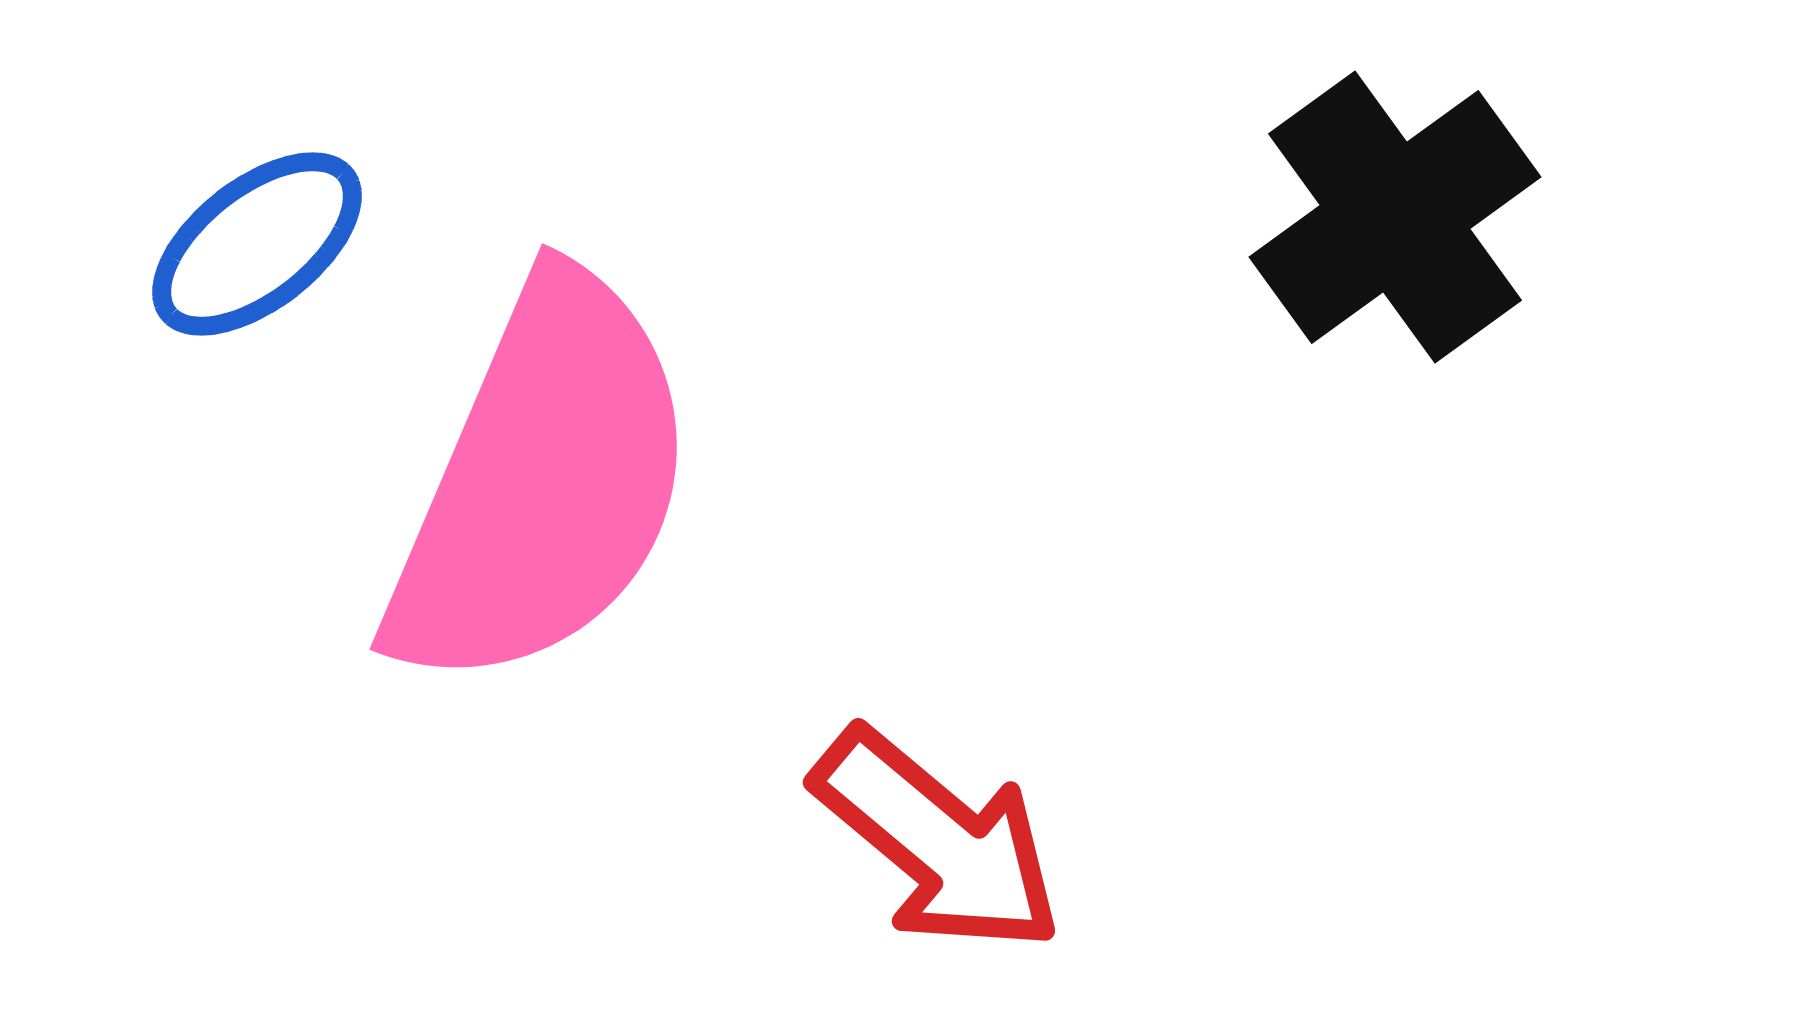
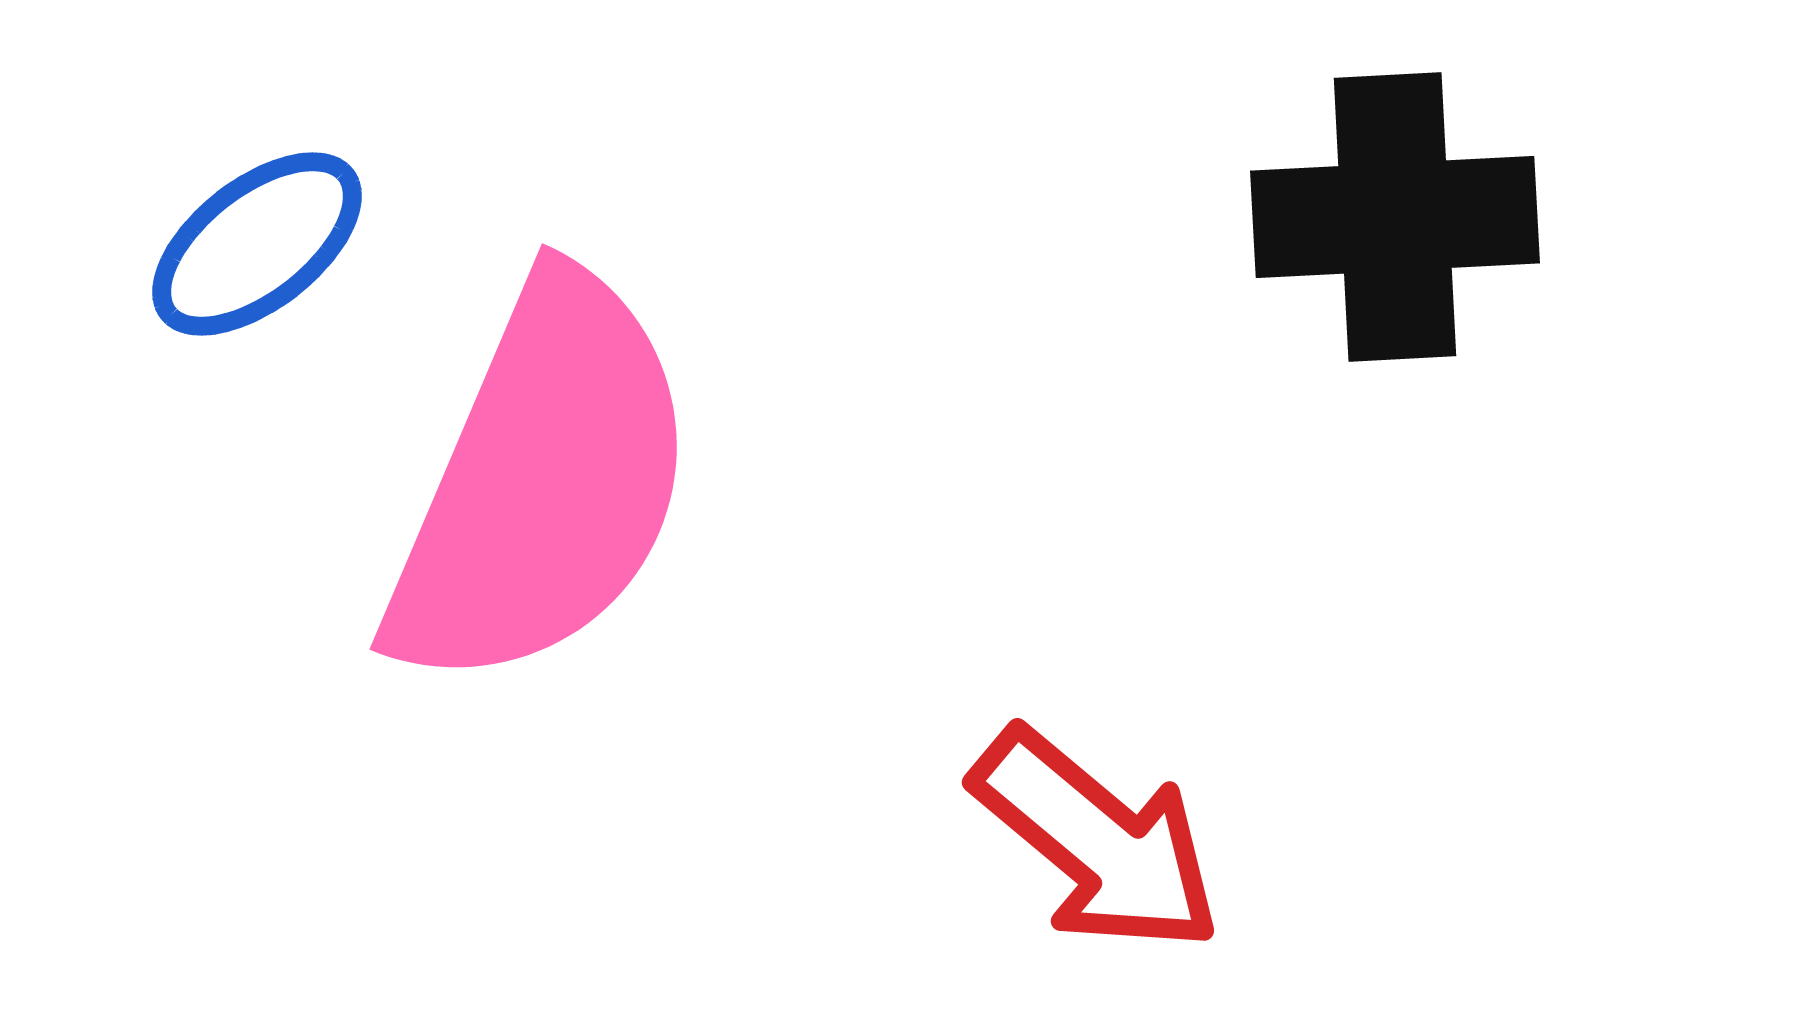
black cross: rotated 33 degrees clockwise
red arrow: moved 159 px right
